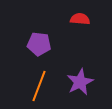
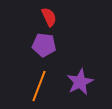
red semicircle: moved 31 px left, 2 px up; rotated 60 degrees clockwise
purple pentagon: moved 5 px right, 1 px down
